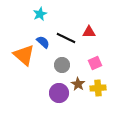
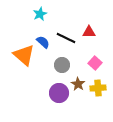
pink square: rotated 24 degrees counterclockwise
